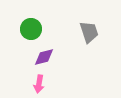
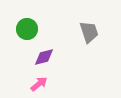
green circle: moved 4 px left
pink arrow: rotated 138 degrees counterclockwise
